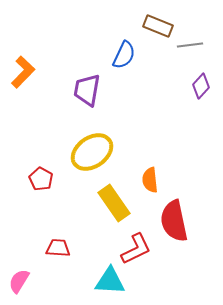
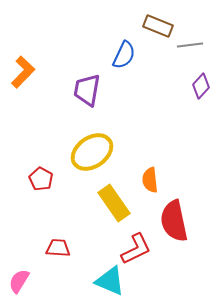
cyan triangle: rotated 20 degrees clockwise
